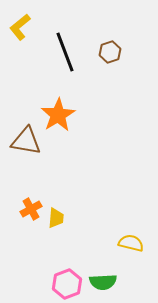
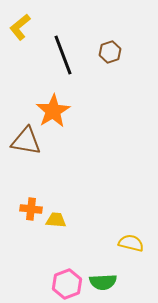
black line: moved 2 px left, 3 px down
orange star: moved 5 px left, 4 px up
orange cross: rotated 35 degrees clockwise
yellow trapezoid: moved 2 px down; rotated 90 degrees counterclockwise
